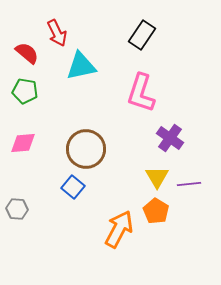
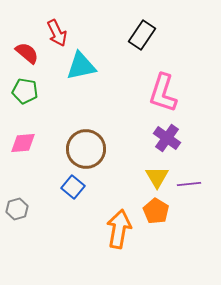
pink L-shape: moved 22 px right
purple cross: moved 3 px left
gray hexagon: rotated 20 degrees counterclockwise
orange arrow: rotated 18 degrees counterclockwise
